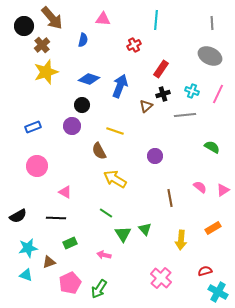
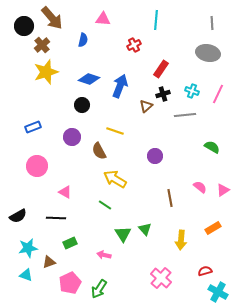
gray ellipse at (210, 56): moved 2 px left, 3 px up; rotated 15 degrees counterclockwise
purple circle at (72, 126): moved 11 px down
green line at (106, 213): moved 1 px left, 8 px up
